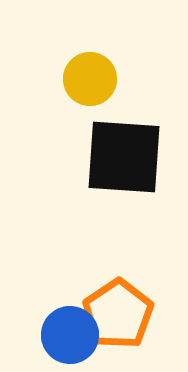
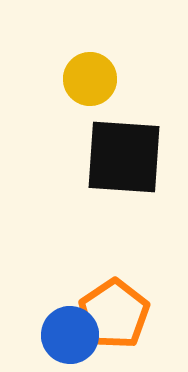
orange pentagon: moved 4 px left
